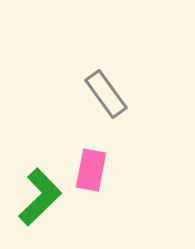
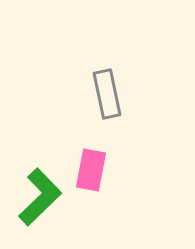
gray rectangle: moved 1 px right; rotated 24 degrees clockwise
